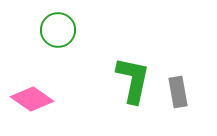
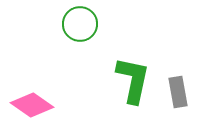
green circle: moved 22 px right, 6 px up
pink diamond: moved 6 px down
